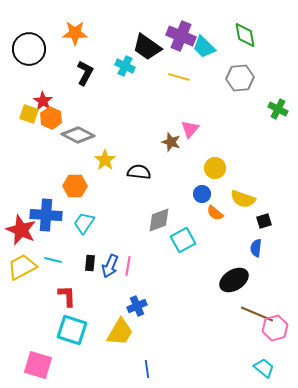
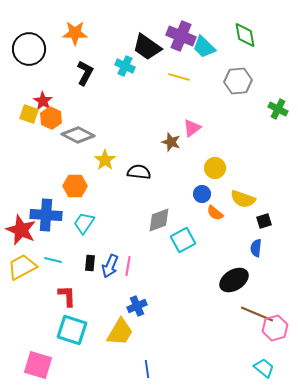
gray hexagon at (240, 78): moved 2 px left, 3 px down
pink triangle at (190, 129): moved 2 px right, 1 px up; rotated 12 degrees clockwise
